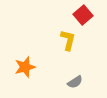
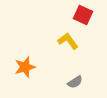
red square: rotated 24 degrees counterclockwise
yellow L-shape: moved 1 px down; rotated 50 degrees counterclockwise
